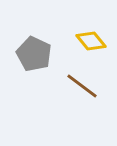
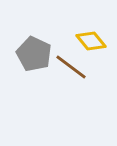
brown line: moved 11 px left, 19 px up
